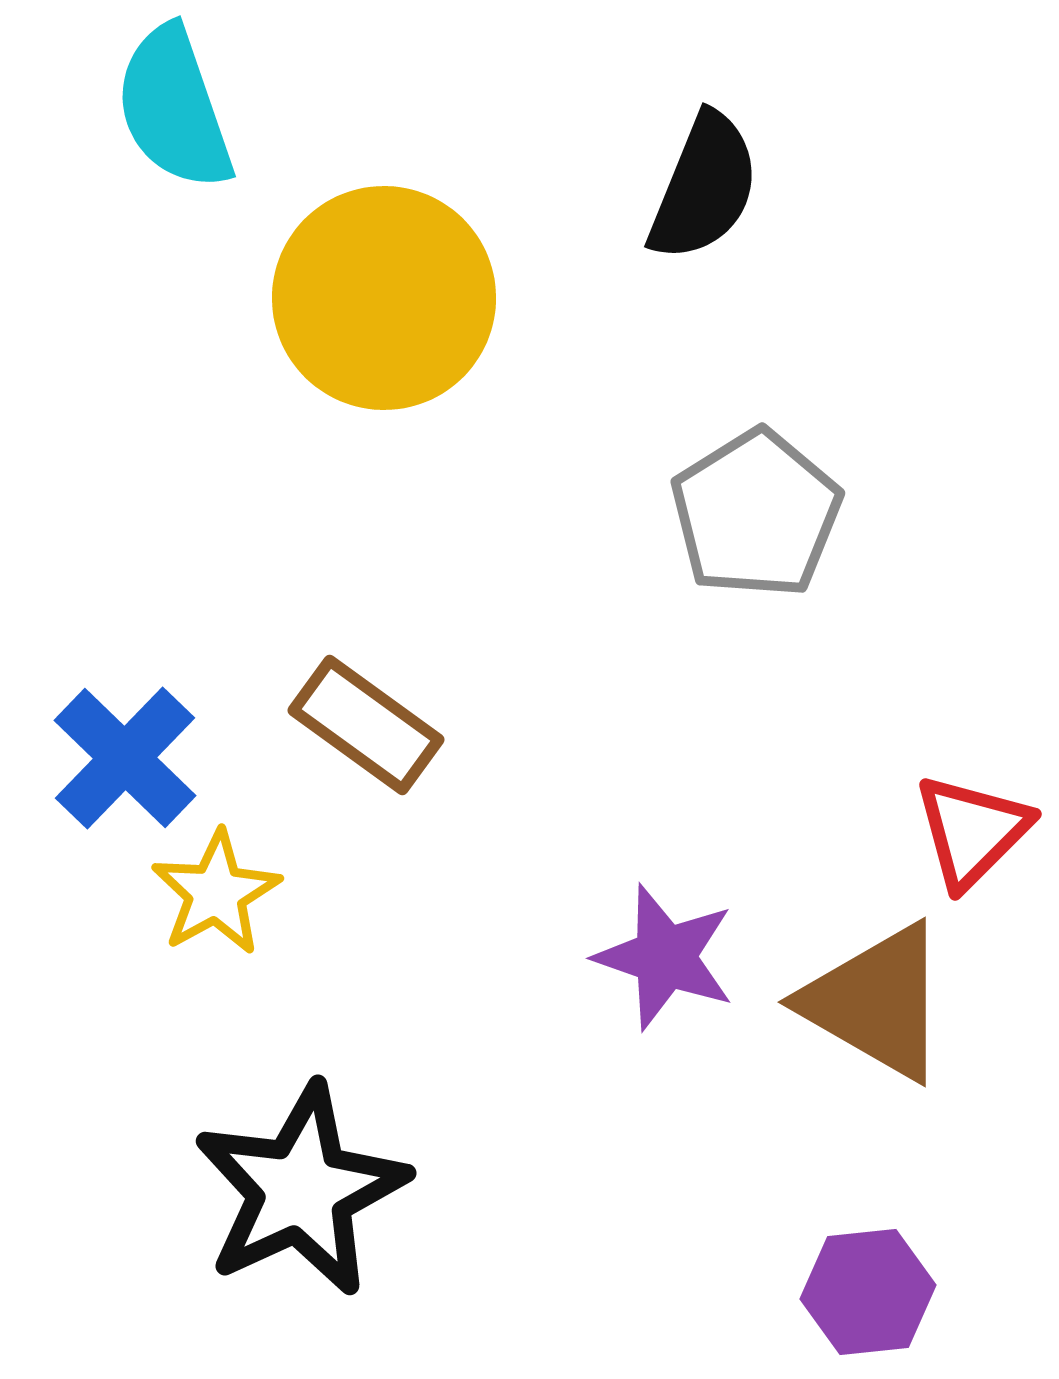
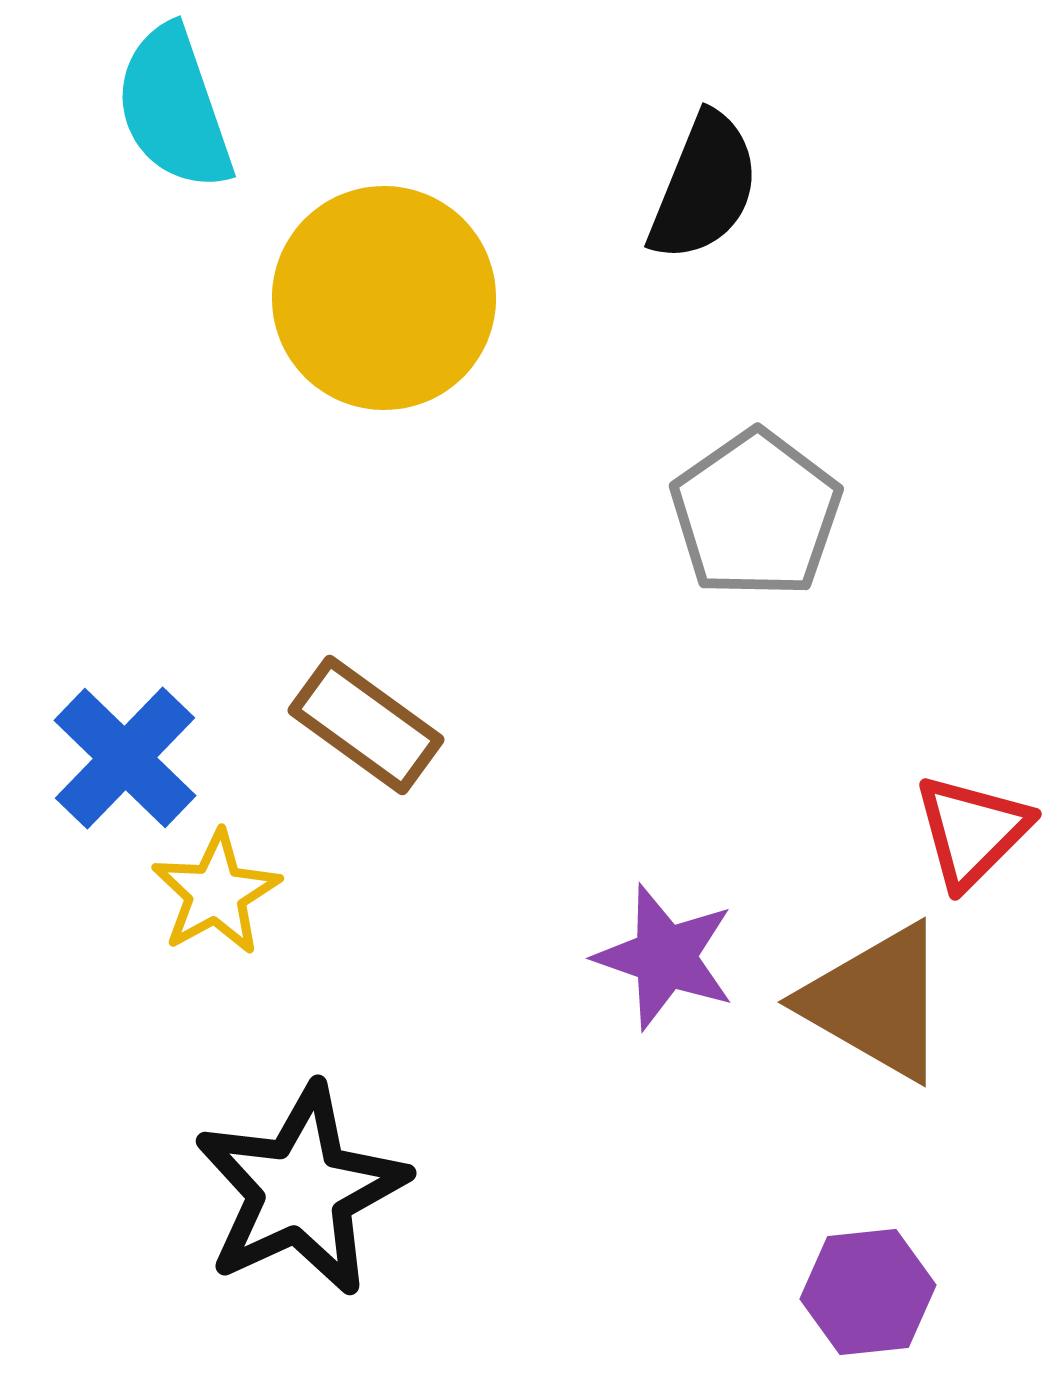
gray pentagon: rotated 3 degrees counterclockwise
